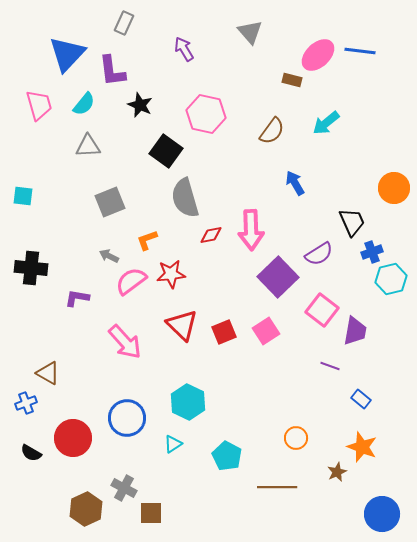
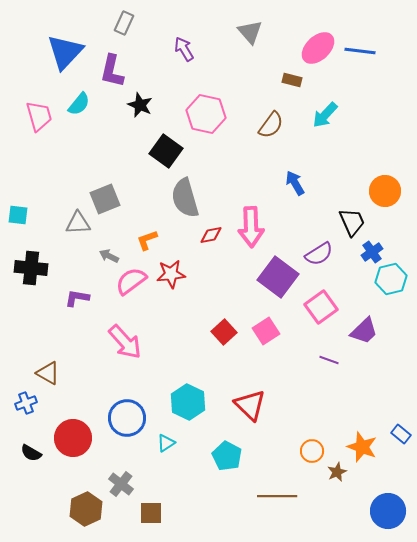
blue triangle at (67, 54): moved 2 px left, 2 px up
pink ellipse at (318, 55): moved 7 px up
purple L-shape at (112, 71): rotated 20 degrees clockwise
cyan semicircle at (84, 104): moved 5 px left
pink trapezoid at (39, 105): moved 11 px down
cyan arrow at (326, 123): moved 1 px left, 8 px up; rotated 8 degrees counterclockwise
brown semicircle at (272, 131): moved 1 px left, 6 px up
gray triangle at (88, 146): moved 10 px left, 77 px down
orange circle at (394, 188): moved 9 px left, 3 px down
cyan square at (23, 196): moved 5 px left, 19 px down
gray square at (110, 202): moved 5 px left, 3 px up
pink arrow at (251, 230): moved 3 px up
blue cross at (372, 252): rotated 15 degrees counterclockwise
purple square at (278, 277): rotated 9 degrees counterclockwise
pink square at (322, 310): moved 1 px left, 3 px up; rotated 16 degrees clockwise
red triangle at (182, 325): moved 68 px right, 80 px down
purple trapezoid at (355, 331): moved 9 px right; rotated 36 degrees clockwise
red square at (224, 332): rotated 20 degrees counterclockwise
purple line at (330, 366): moved 1 px left, 6 px up
blue rectangle at (361, 399): moved 40 px right, 35 px down
orange circle at (296, 438): moved 16 px right, 13 px down
cyan triangle at (173, 444): moved 7 px left, 1 px up
brown line at (277, 487): moved 9 px down
gray cross at (124, 488): moved 3 px left, 4 px up; rotated 10 degrees clockwise
blue circle at (382, 514): moved 6 px right, 3 px up
